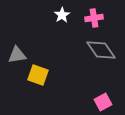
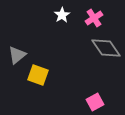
pink cross: rotated 24 degrees counterclockwise
gray diamond: moved 5 px right, 2 px up
gray triangle: rotated 30 degrees counterclockwise
pink square: moved 8 px left
